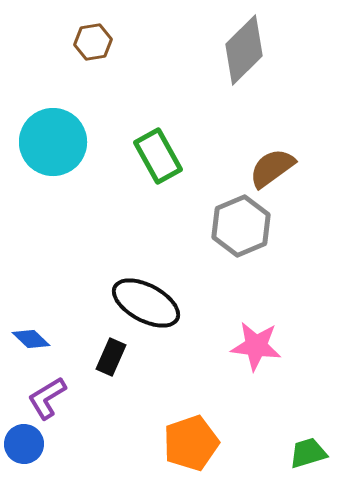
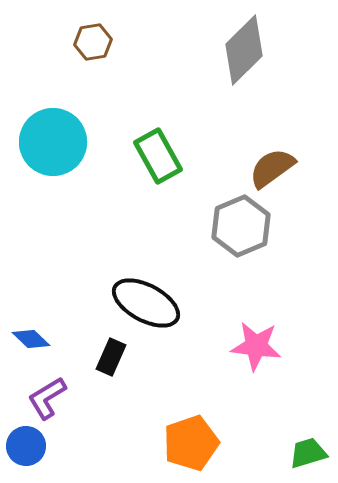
blue circle: moved 2 px right, 2 px down
